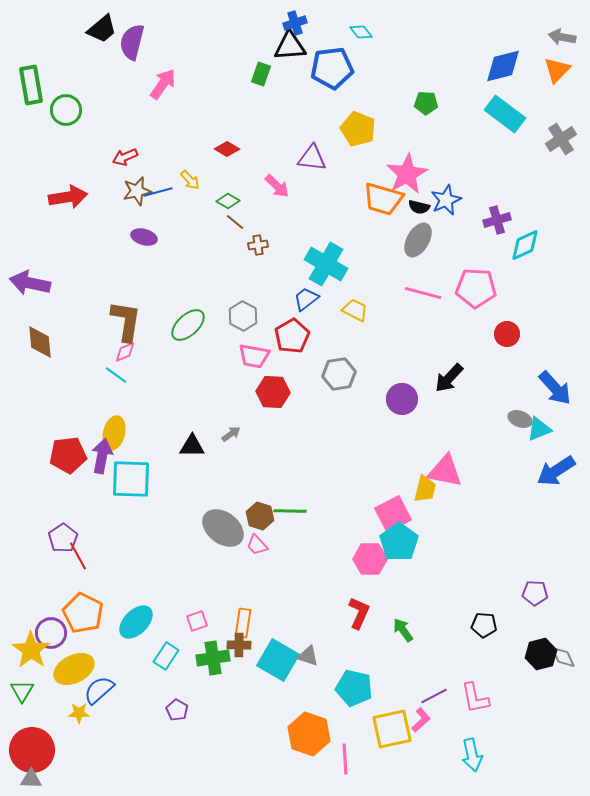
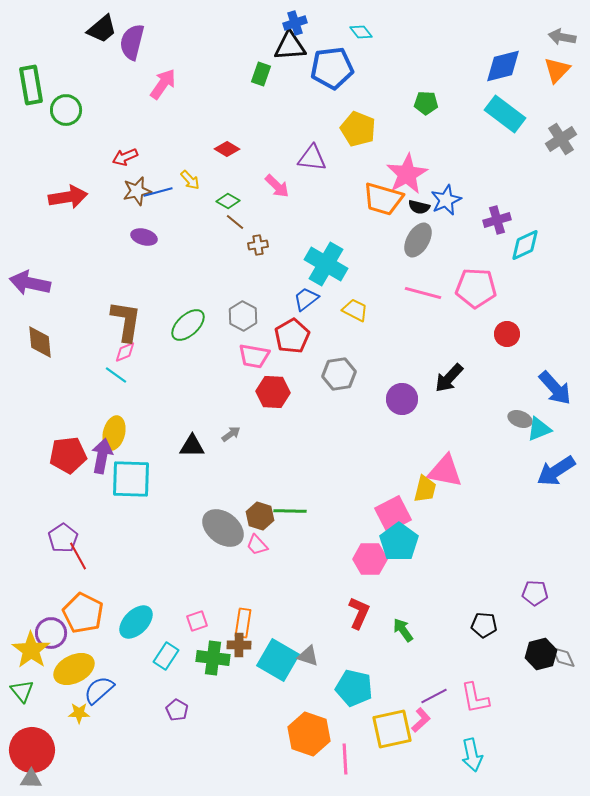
green cross at (213, 658): rotated 16 degrees clockwise
green triangle at (22, 691): rotated 10 degrees counterclockwise
